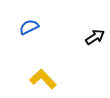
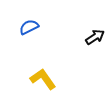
yellow L-shape: rotated 8 degrees clockwise
